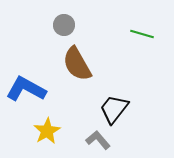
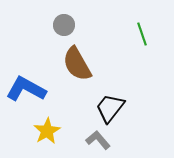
green line: rotated 55 degrees clockwise
black trapezoid: moved 4 px left, 1 px up
